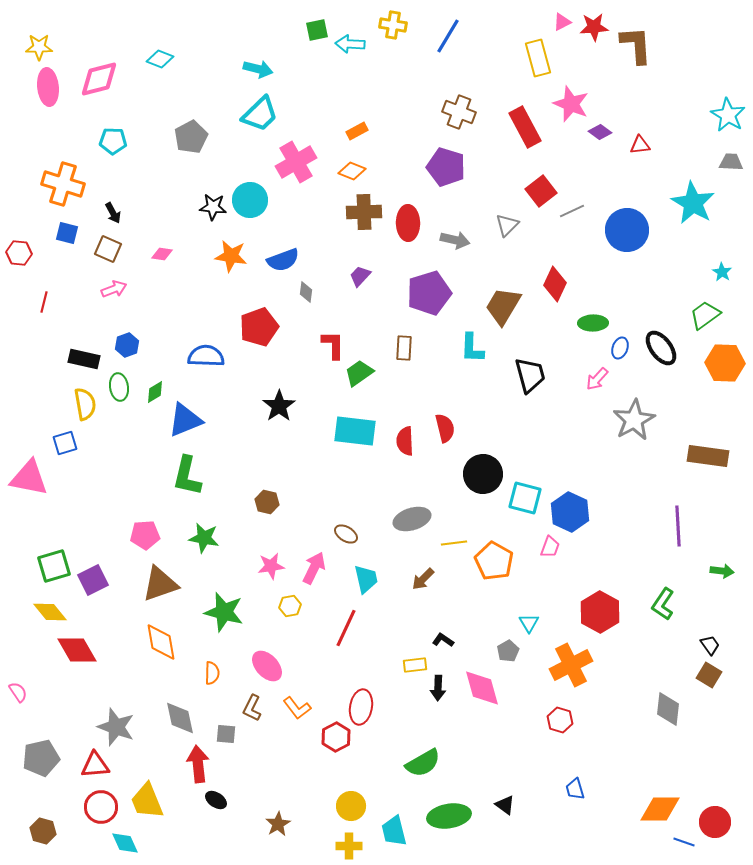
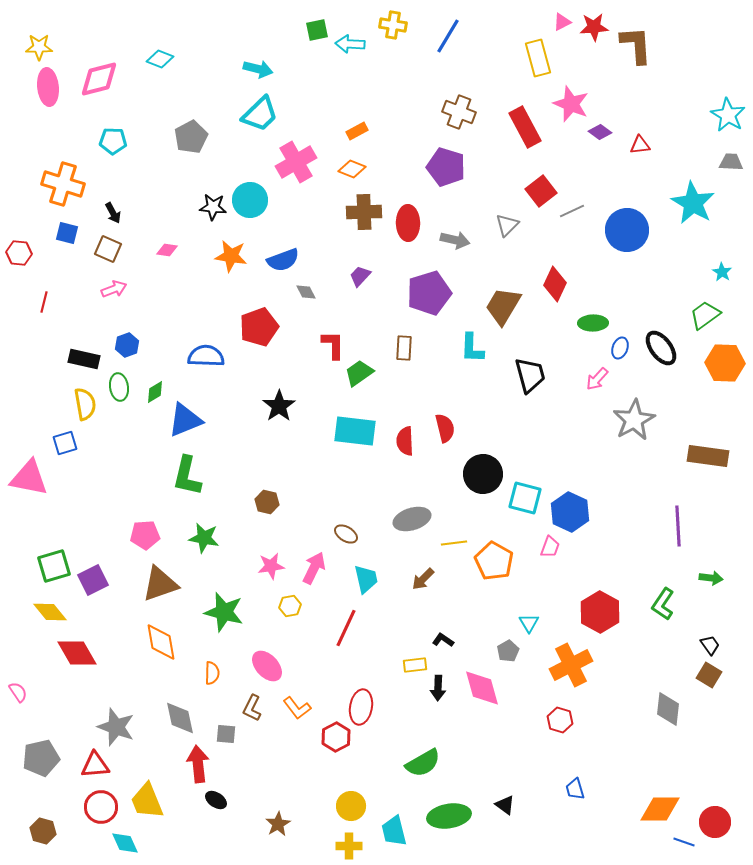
orange diamond at (352, 171): moved 2 px up
pink diamond at (162, 254): moved 5 px right, 4 px up
gray diamond at (306, 292): rotated 35 degrees counterclockwise
green arrow at (722, 571): moved 11 px left, 7 px down
red diamond at (77, 650): moved 3 px down
